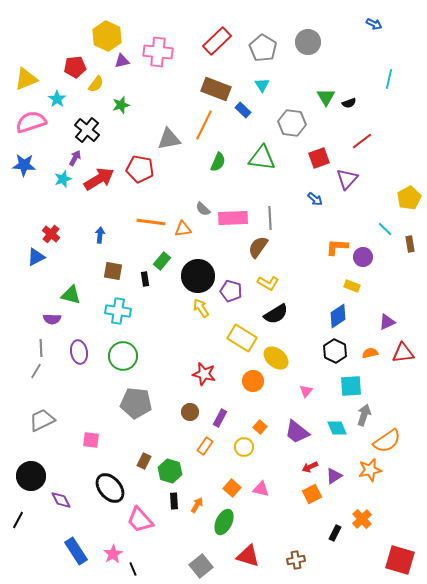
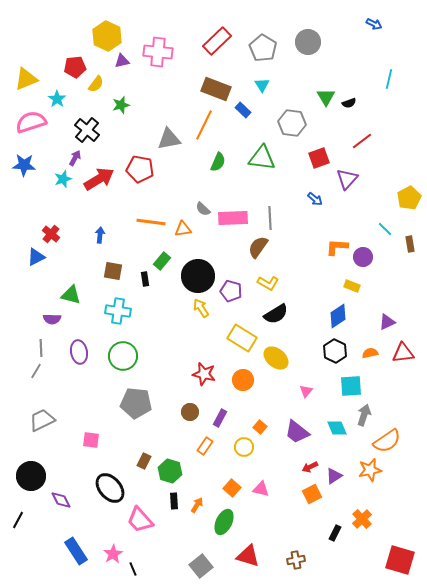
orange circle at (253, 381): moved 10 px left, 1 px up
